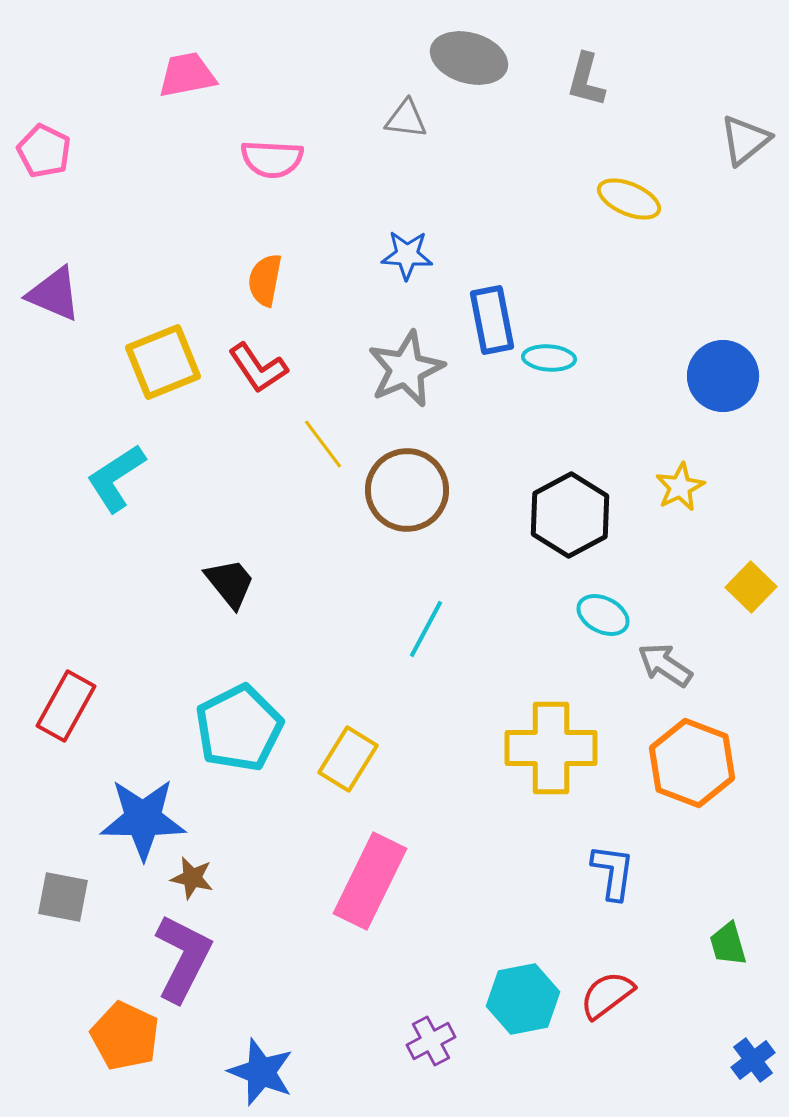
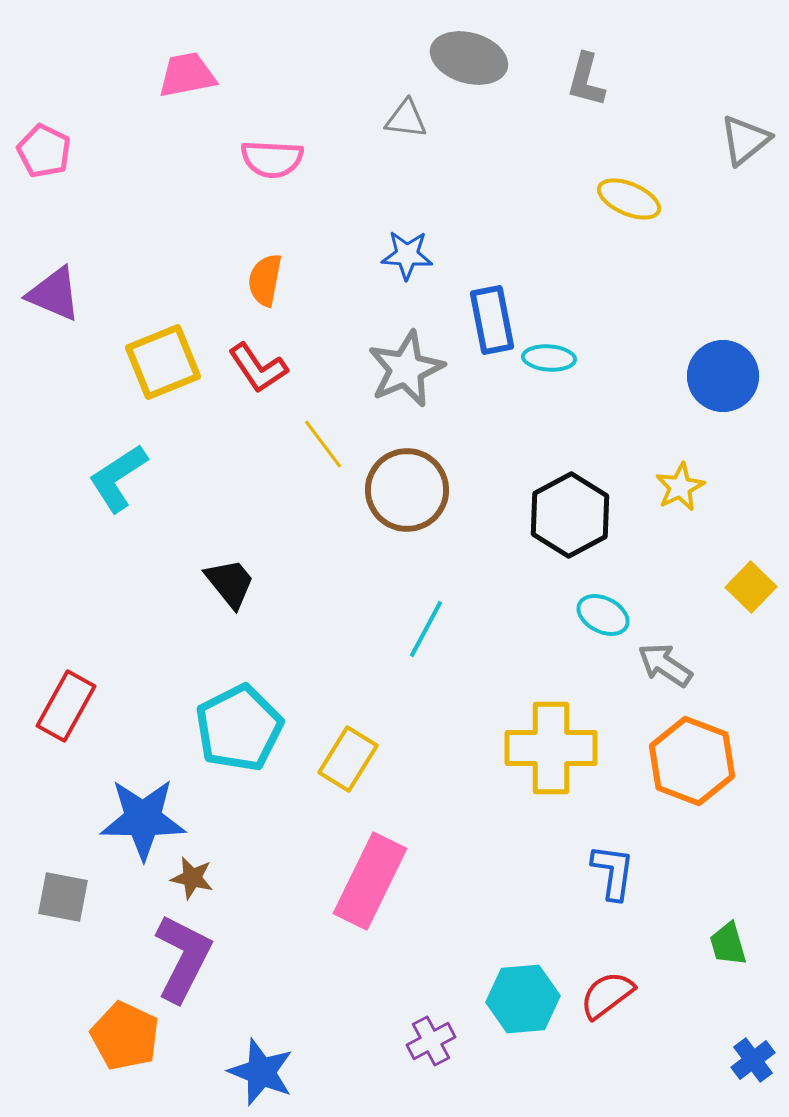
cyan L-shape at (116, 478): moved 2 px right
orange hexagon at (692, 763): moved 2 px up
cyan hexagon at (523, 999): rotated 6 degrees clockwise
